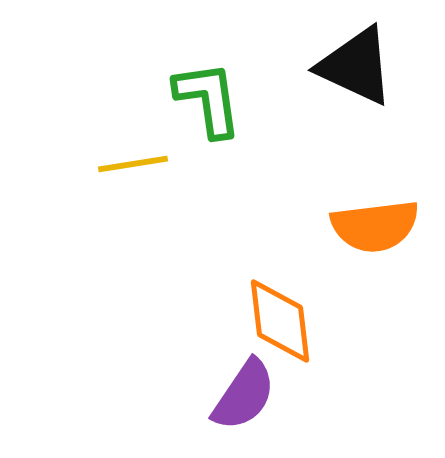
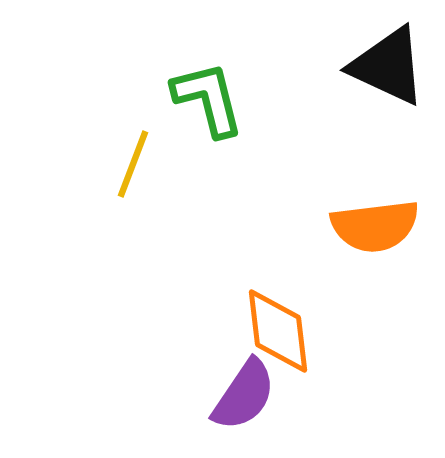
black triangle: moved 32 px right
green L-shape: rotated 6 degrees counterclockwise
yellow line: rotated 60 degrees counterclockwise
orange diamond: moved 2 px left, 10 px down
